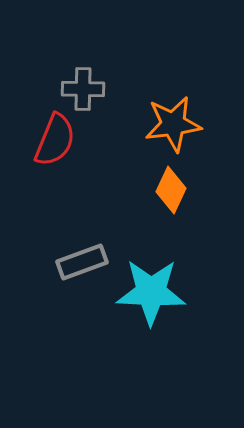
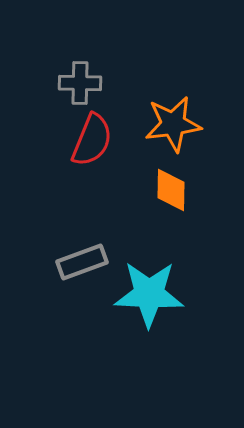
gray cross: moved 3 px left, 6 px up
red semicircle: moved 37 px right
orange diamond: rotated 24 degrees counterclockwise
cyan star: moved 2 px left, 2 px down
